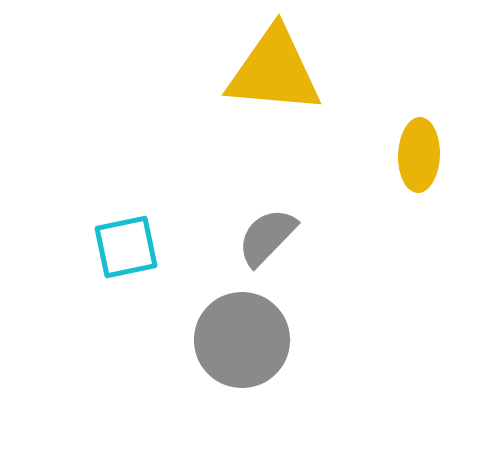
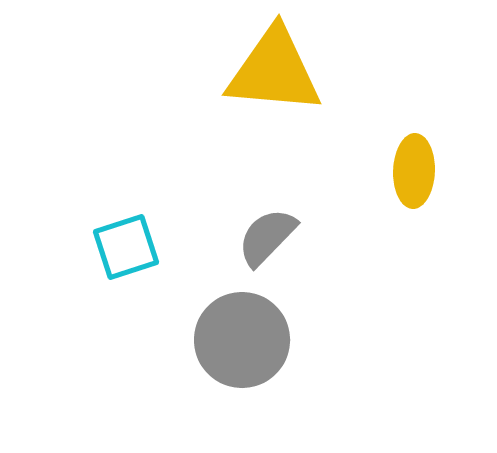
yellow ellipse: moved 5 px left, 16 px down
cyan square: rotated 6 degrees counterclockwise
